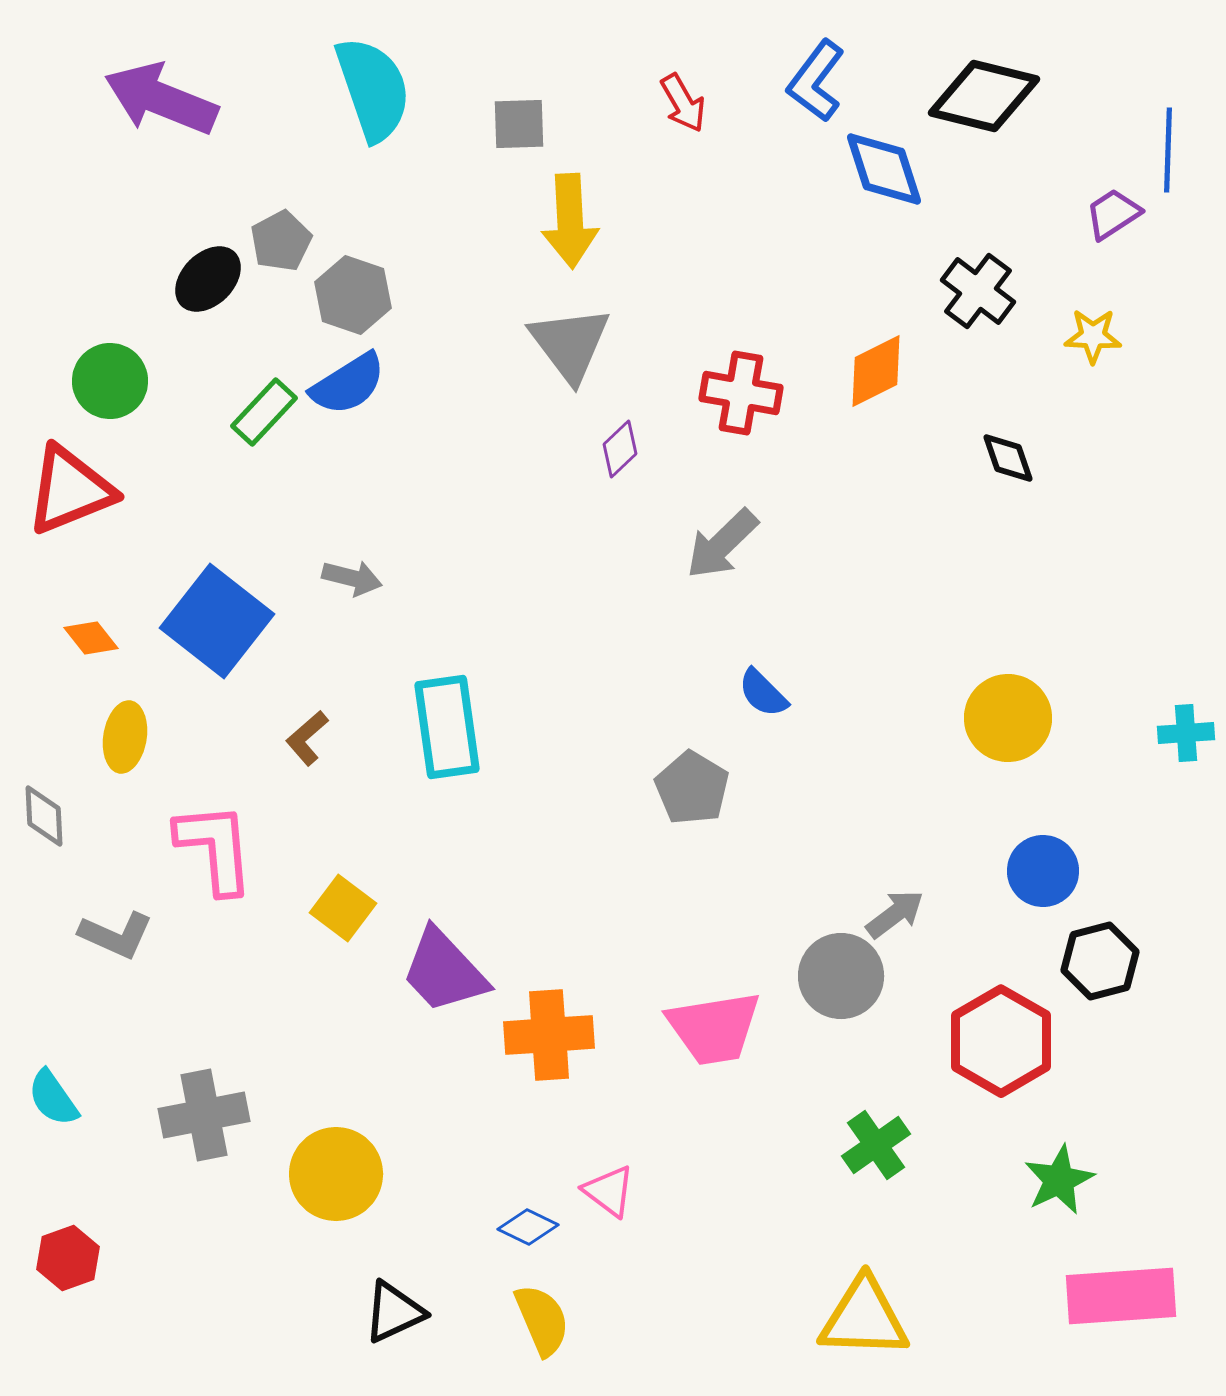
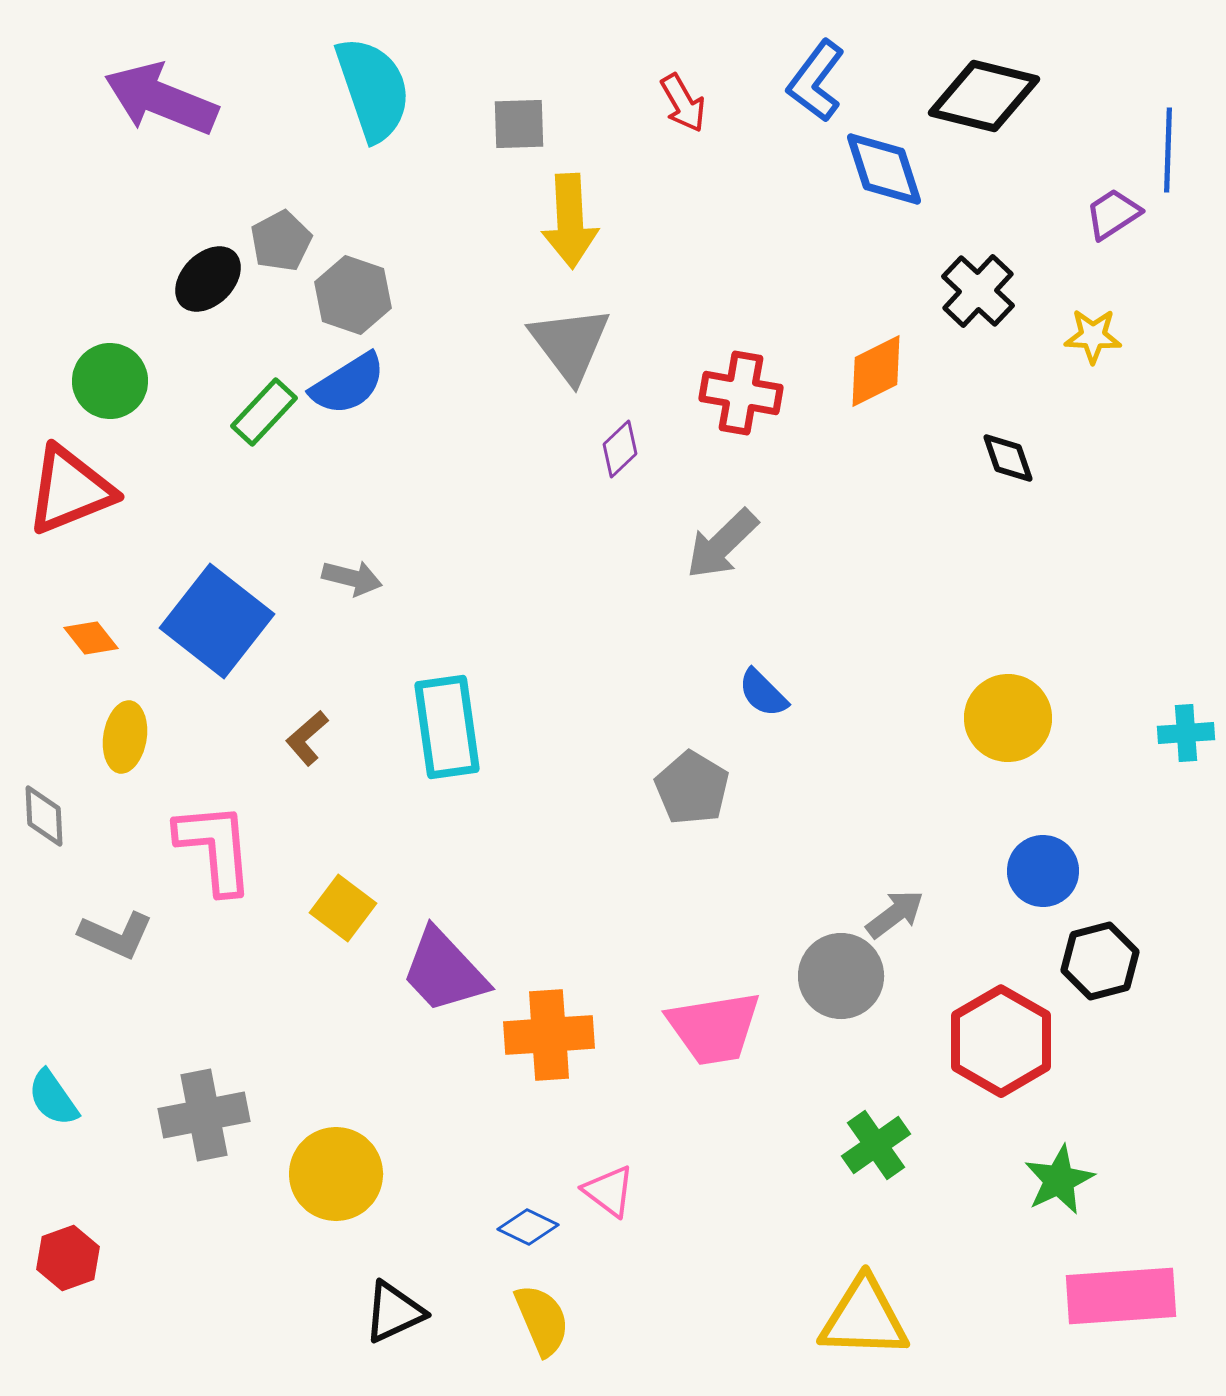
black cross at (978, 291): rotated 6 degrees clockwise
